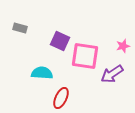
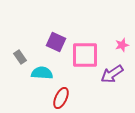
gray rectangle: moved 29 px down; rotated 40 degrees clockwise
purple square: moved 4 px left, 1 px down
pink star: moved 1 px left, 1 px up
pink square: moved 1 px up; rotated 8 degrees counterclockwise
